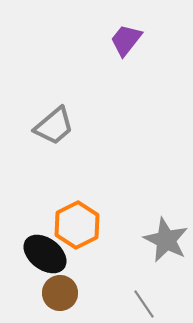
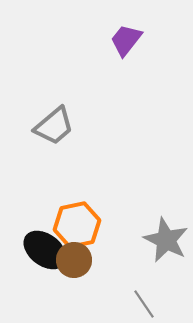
orange hexagon: rotated 15 degrees clockwise
black ellipse: moved 4 px up
brown circle: moved 14 px right, 33 px up
